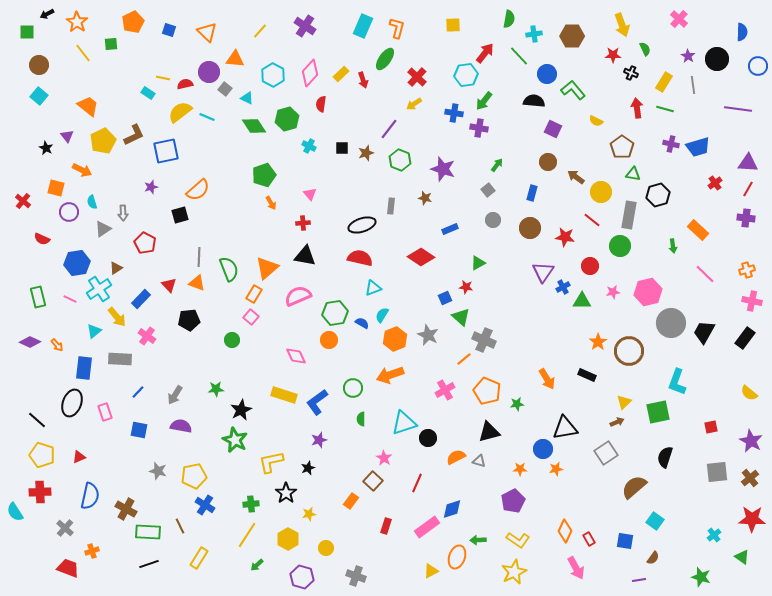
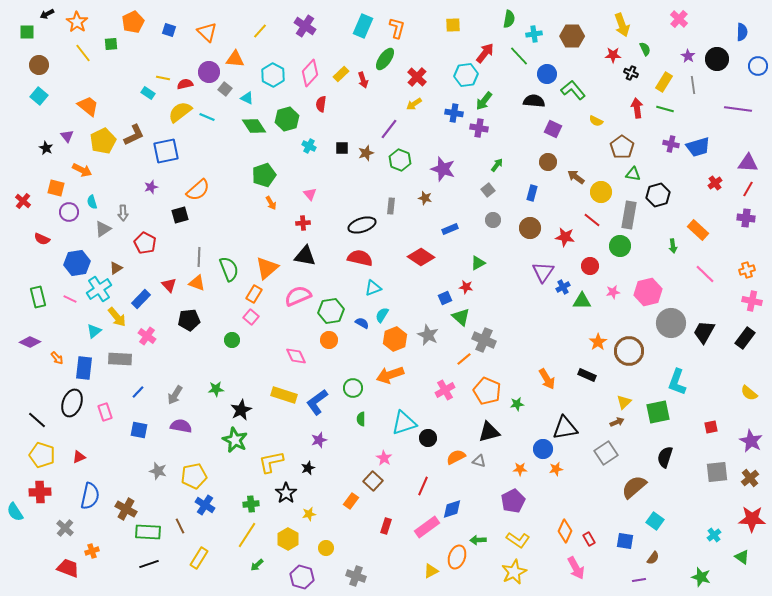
green hexagon at (335, 313): moved 4 px left, 2 px up
orange arrow at (57, 345): moved 13 px down
red line at (417, 483): moved 6 px right, 3 px down
